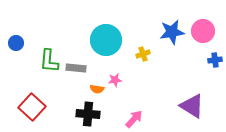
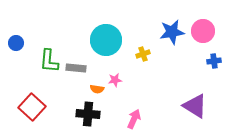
blue cross: moved 1 px left, 1 px down
purple triangle: moved 3 px right
pink arrow: rotated 18 degrees counterclockwise
